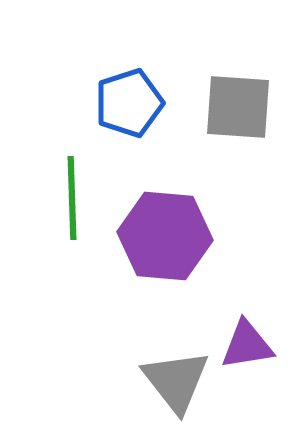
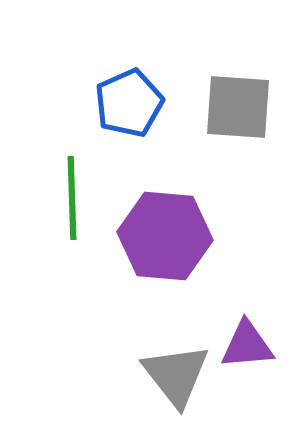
blue pentagon: rotated 6 degrees counterclockwise
purple triangle: rotated 4 degrees clockwise
gray triangle: moved 6 px up
